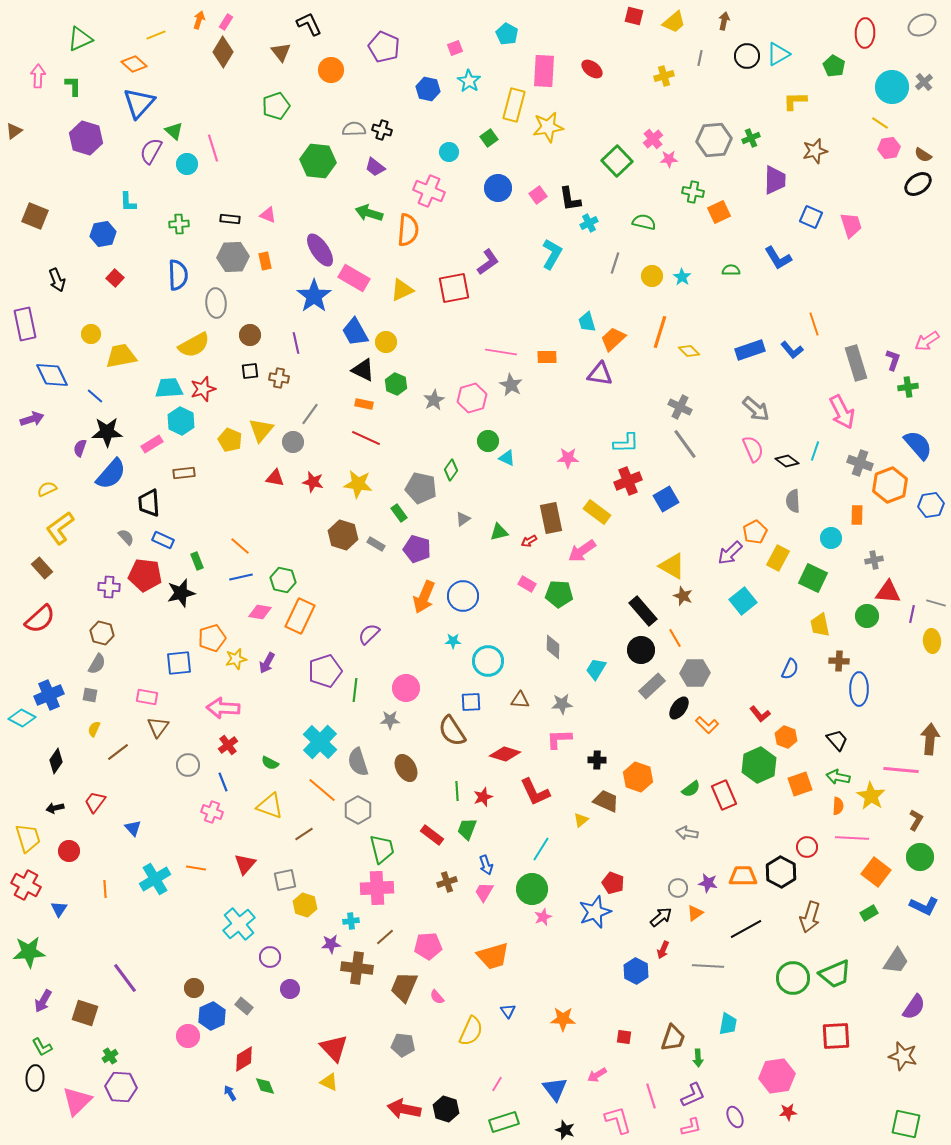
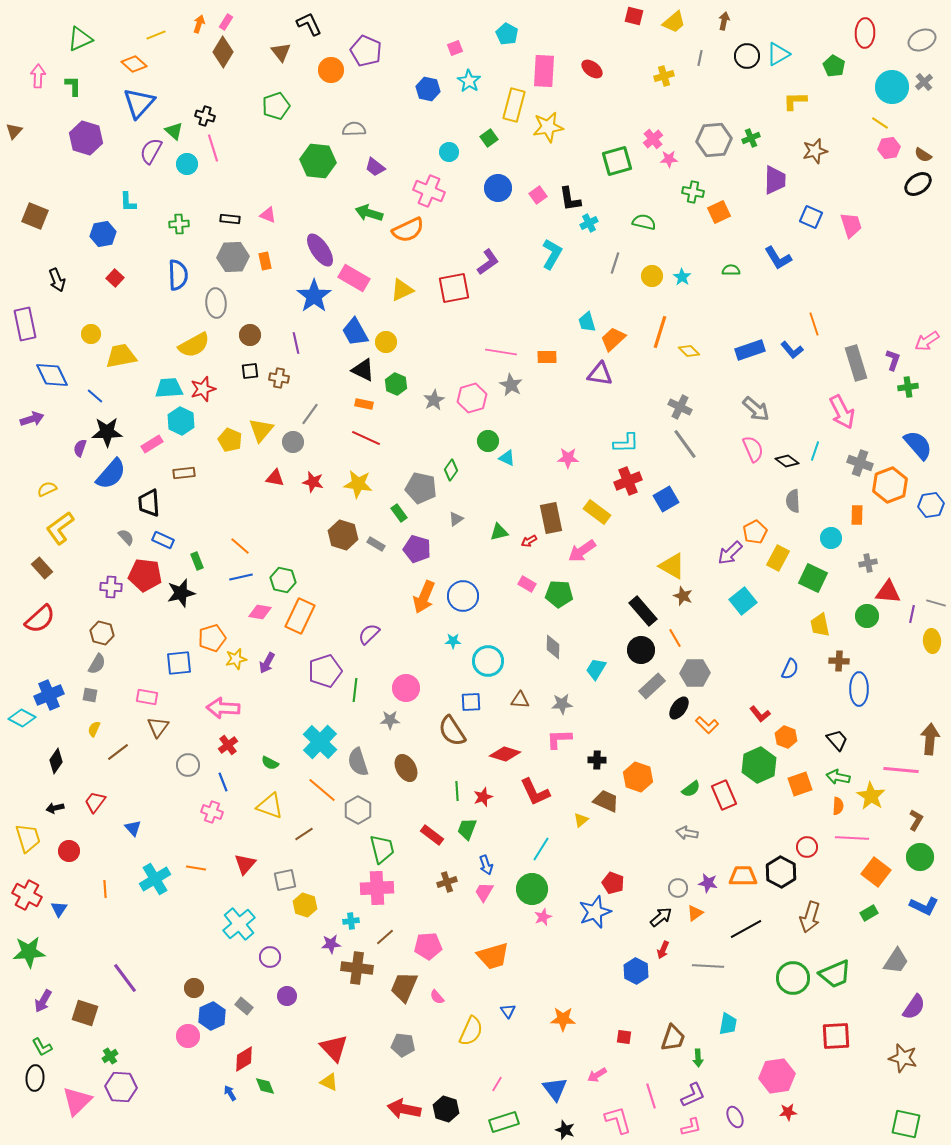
orange arrow at (199, 20): moved 4 px down
gray ellipse at (922, 25): moved 15 px down
purple pentagon at (384, 47): moved 18 px left, 4 px down
black cross at (382, 130): moved 177 px left, 14 px up
brown triangle at (14, 131): rotated 12 degrees counterclockwise
green square at (617, 161): rotated 28 degrees clockwise
orange semicircle at (408, 230): rotated 60 degrees clockwise
gray triangle at (463, 519): moved 7 px left
gray cross at (874, 560): moved 6 px left, 3 px down
purple cross at (109, 587): moved 2 px right
red cross at (26, 885): moved 1 px right, 10 px down
purple circle at (290, 989): moved 3 px left, 7 px down
brown star at (903, 1056): moved 2 px down
